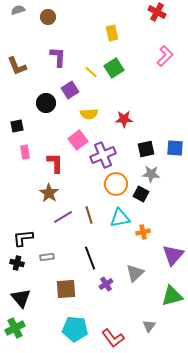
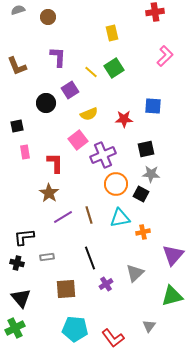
red cross at (157, 12): moved 2 px left; rotated 36 degrees counterclockwise
yellow semicircle at (89, 114): rotated 18 degrees counterclockwise
blue square at (175, 148): moved 22 px left, 42 px up
black L-shape at (23, 238): moved 1 px right, 1 px up
